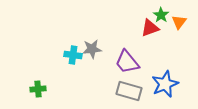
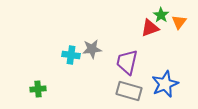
cyan cross: moved 2 px left
purple trapezoid: rotated 52 degrees clockwise
